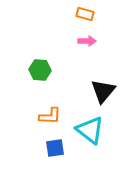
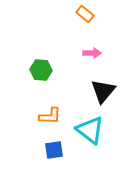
orange rectangle: rotated 24 degrees clockwise
pink arrow: moved 5 px right, 12 px down
green hexagon: moved 1 px right
blue square: moved 1 px left, 2 px down
